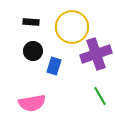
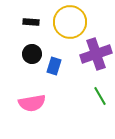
yellow circle: moved 2 px left, 5 px up
black circle: moved 1 px left, 3 px down
